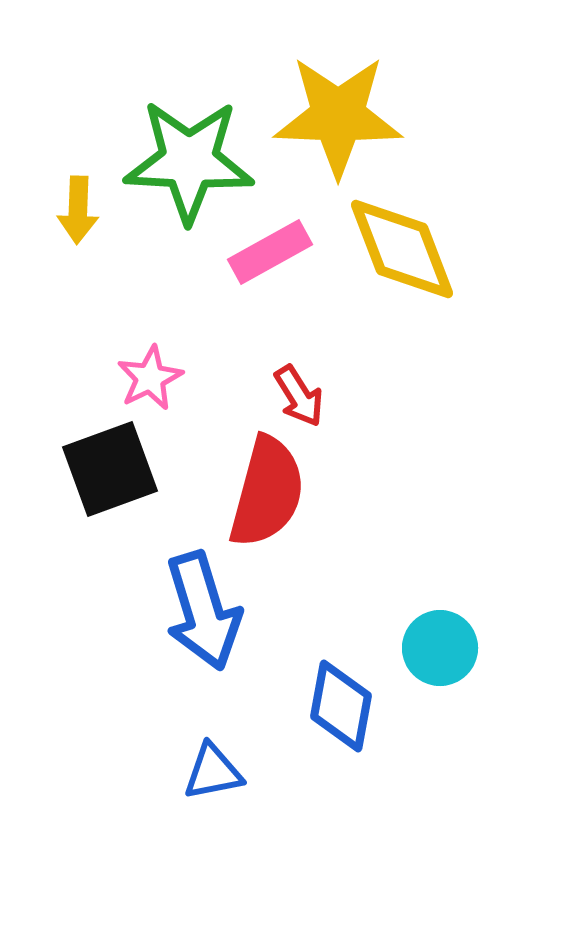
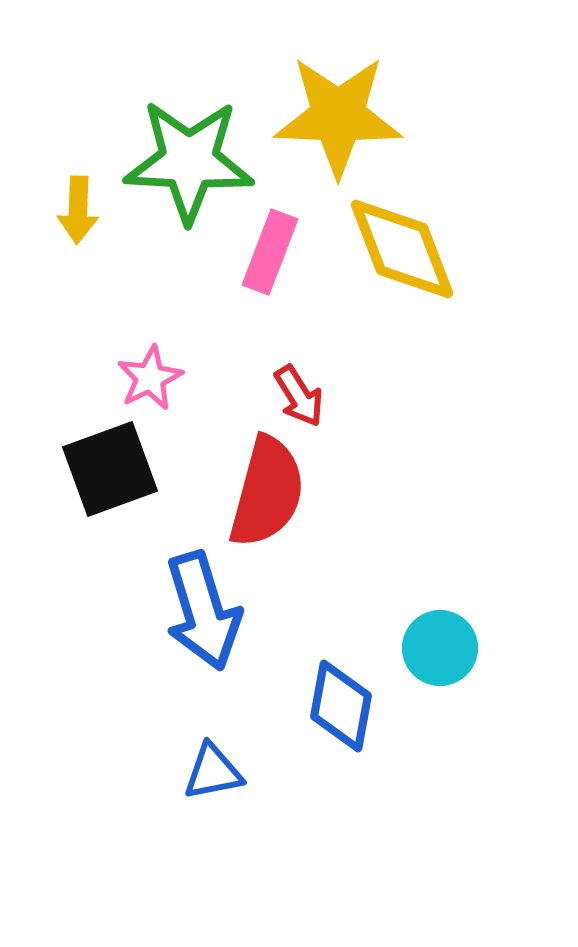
pink rectangle: rotated 40 degrees counterclockwise
